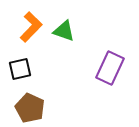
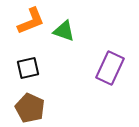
orange L-shape: moved 6 px up; rotated 24 degrees clockwise
black square: moved 8 px right, 1 px up
